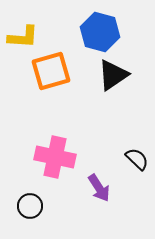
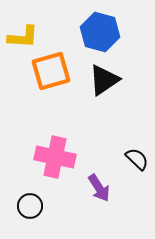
black triangle: moved 9 px left, 5 px down
